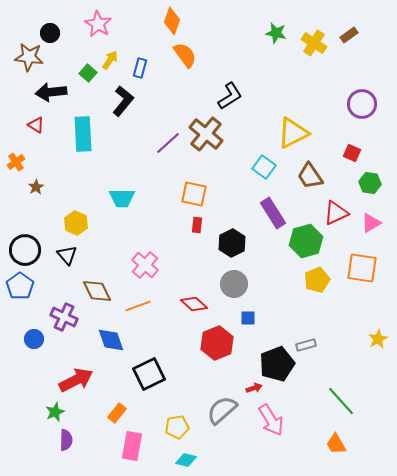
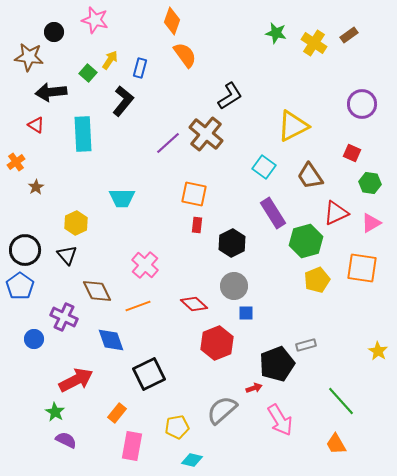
pink star at (98, 24): moved 3 px left, 4 px up; rotated 16 degrees counterclockwise
black circle at (50, 33): moved 4 px right, 1 px up
yellow triangle at (293, 133): moved 7 px up
yellow hexagon at (76, 223): rotated 10 degrees clockwise
gray circle at (234, 284): moved 2 px down
blue square at (248, 318): moved 2 px left, 5 px up
yellow star at (378, 339): moved 12 px down; rotated 12 degrees counterclockwise
green star at (55, 412): rotated 18 degrees counterclockwise
pink arrow at (271, 420): moved 9 px right
purple semicircle at (66, 440): rotated 65 degrees counterclockwise
cyan diamond at (186, 460): moved 6 px right
